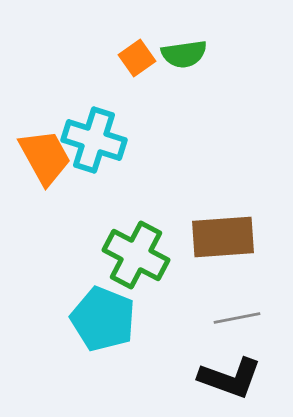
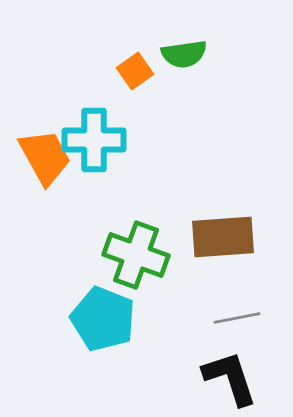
orange square: moved 2 px left, 13 px down
cyan cross: rotated 18 degrees counterclockwise
green cross: rotated 8 degrees counterclockwise
black L-shape: rotated 128 degrees counterclockwise
